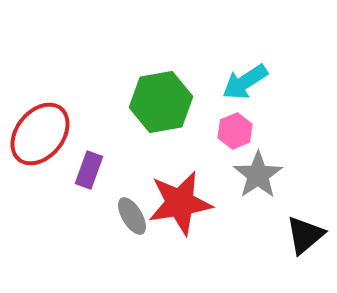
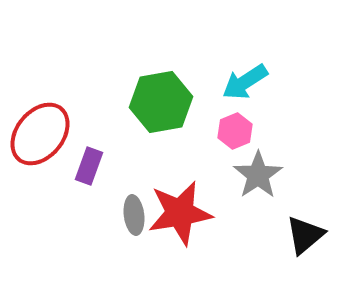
purple rectangle: moved 4 px up
red star: moved 10 px down
gray ellipse: moved 2 px right, 1 px up; rotated 24 degrees clockwise
